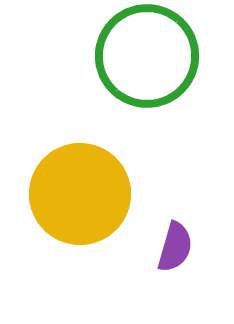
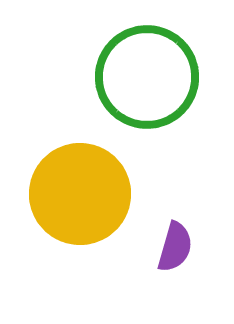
green circle: moved 21 px down
